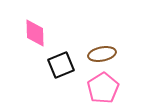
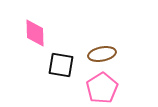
black square: rotated 32 degrees clockwise
pink pentagon: moved 1 px left
